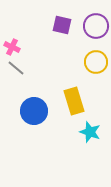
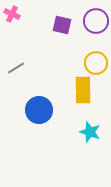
purple circle: moved 5 px up
pink cross: moved 33 px up
yellow circle: moved 1 px down
gray line: rotated 72 degrees counterclockwise
yellow rectangle: moved 9 px right, 11 px up; rotated 16 degrees clockwise
blue circle: moved 5 px right, 1 px up
